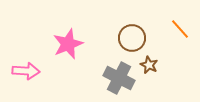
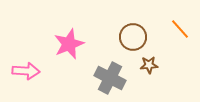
brown circle: moved 1 px right, 1 px up
pink star: moved 1 px right
brown star: rotated 30 degrees counterclockwise
gray cross: moved 9 px left
